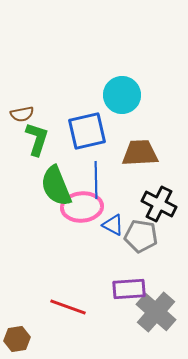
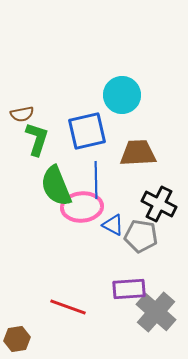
brown trapezoid: moved 2 px left
